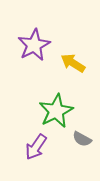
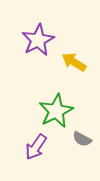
purple star: moved 4 px right, 5 px up
yellow arrow: moved 1 px right, 1 px up
